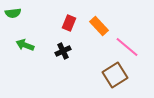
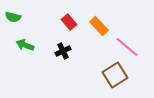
green semicircle: moved 4 px down; rotated 21 degrees clockwise
red rectangle: moved 1 px up; rotated 63 degrees counterclockwise
